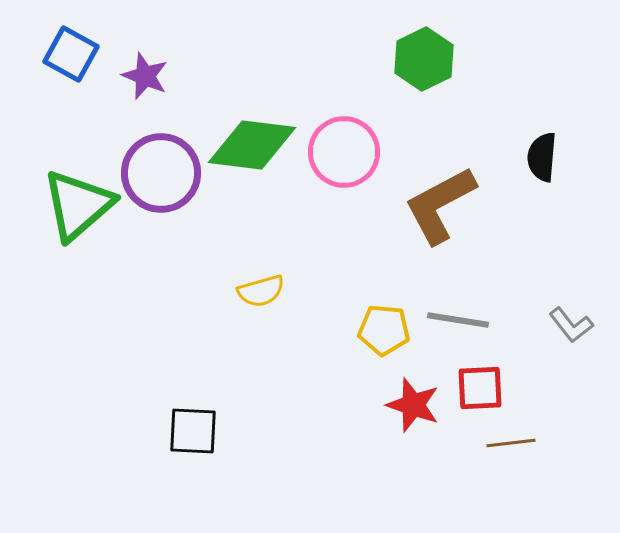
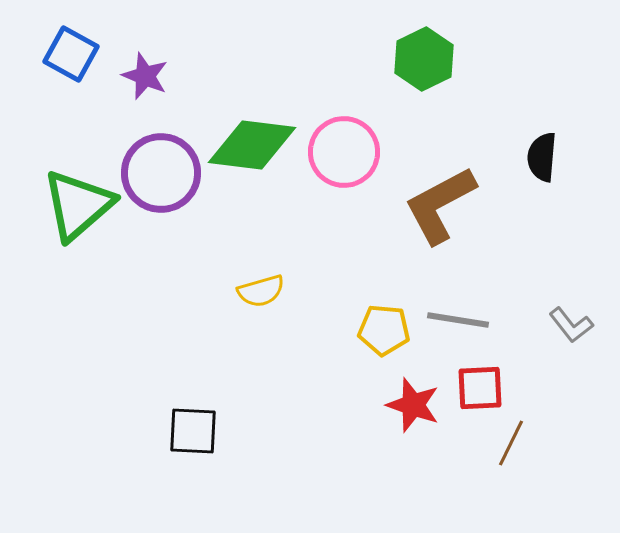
brown line: rotated 57 degrees counterclockwise
